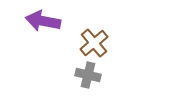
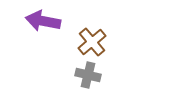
brown cross: moved 2 px left, 1 px up
